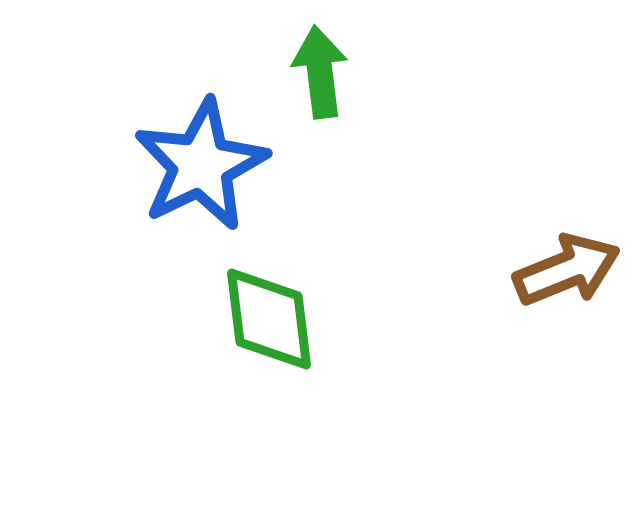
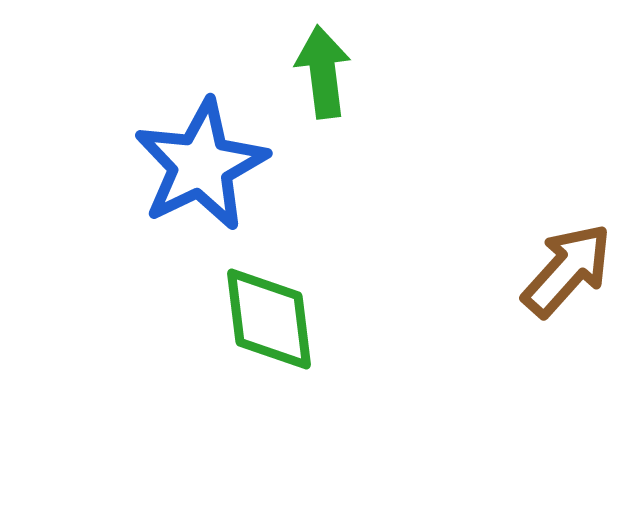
green arrow: moved 3 px right
brown arrow: rotated 26 degrees counterclockwise
